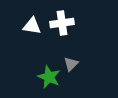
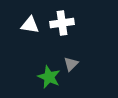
white triangle: moved 2 px left, 1 px up
